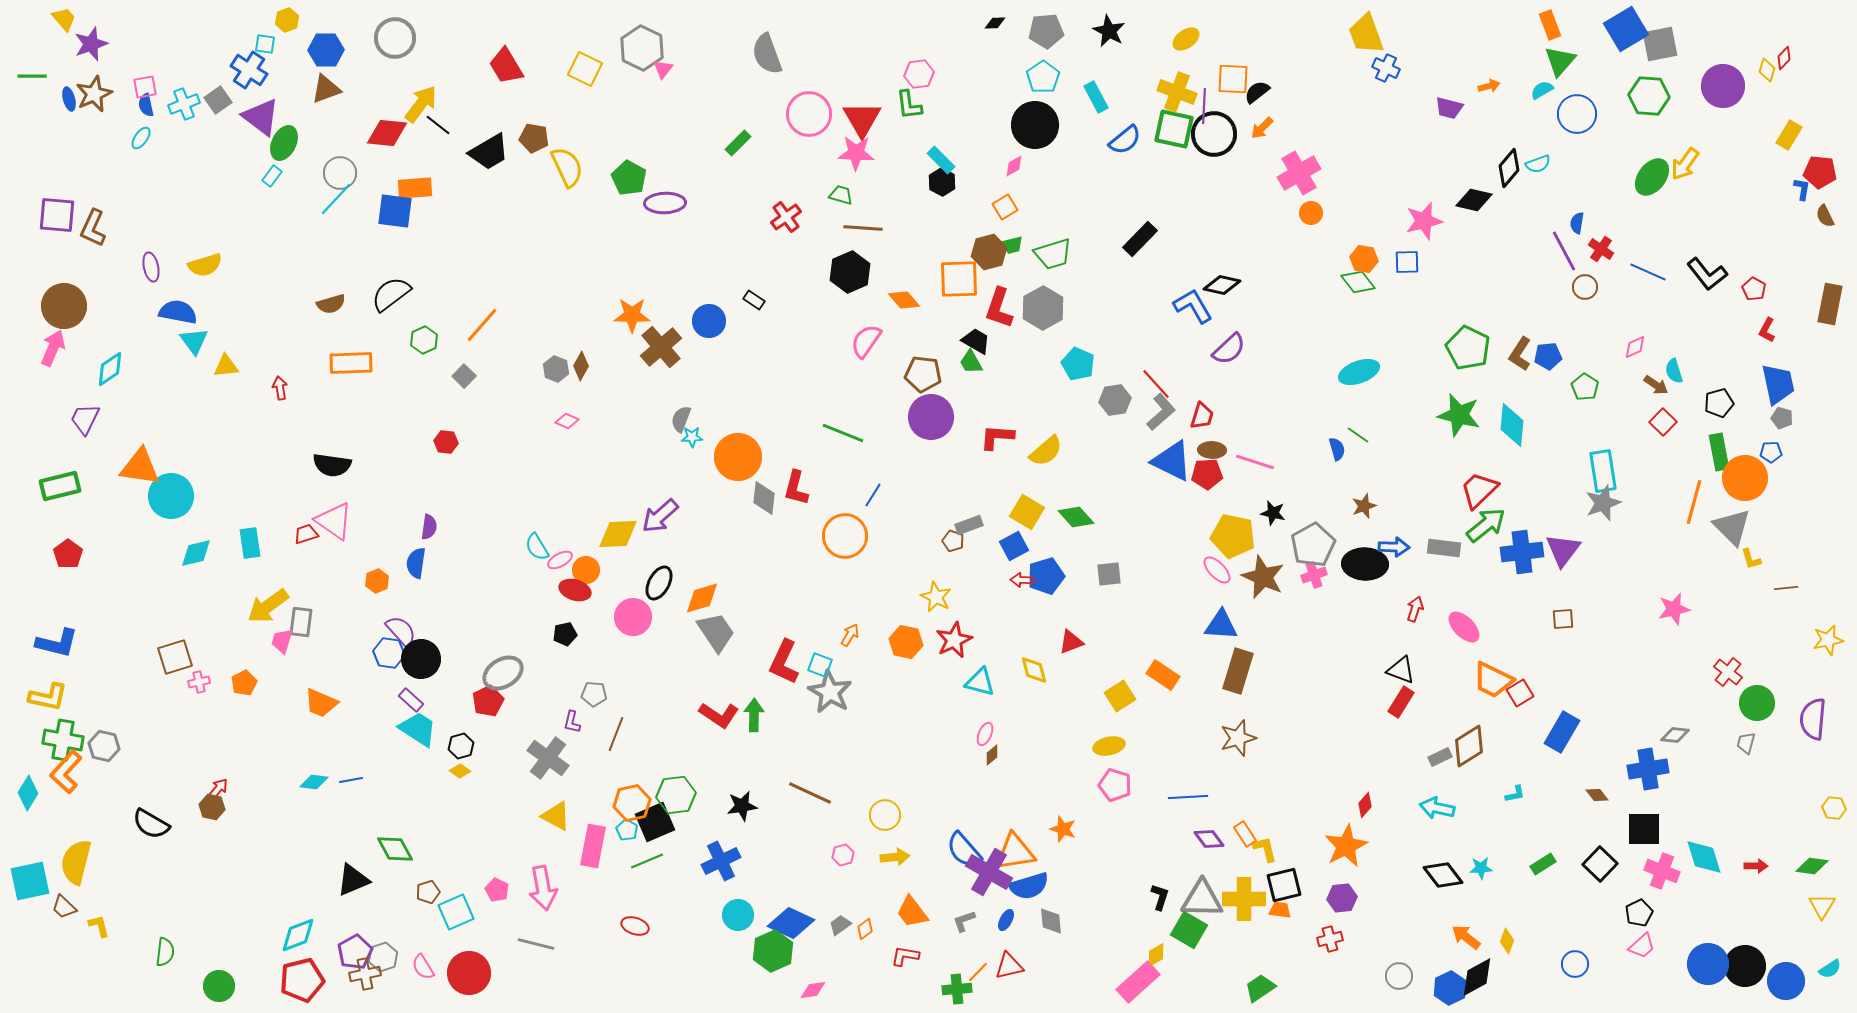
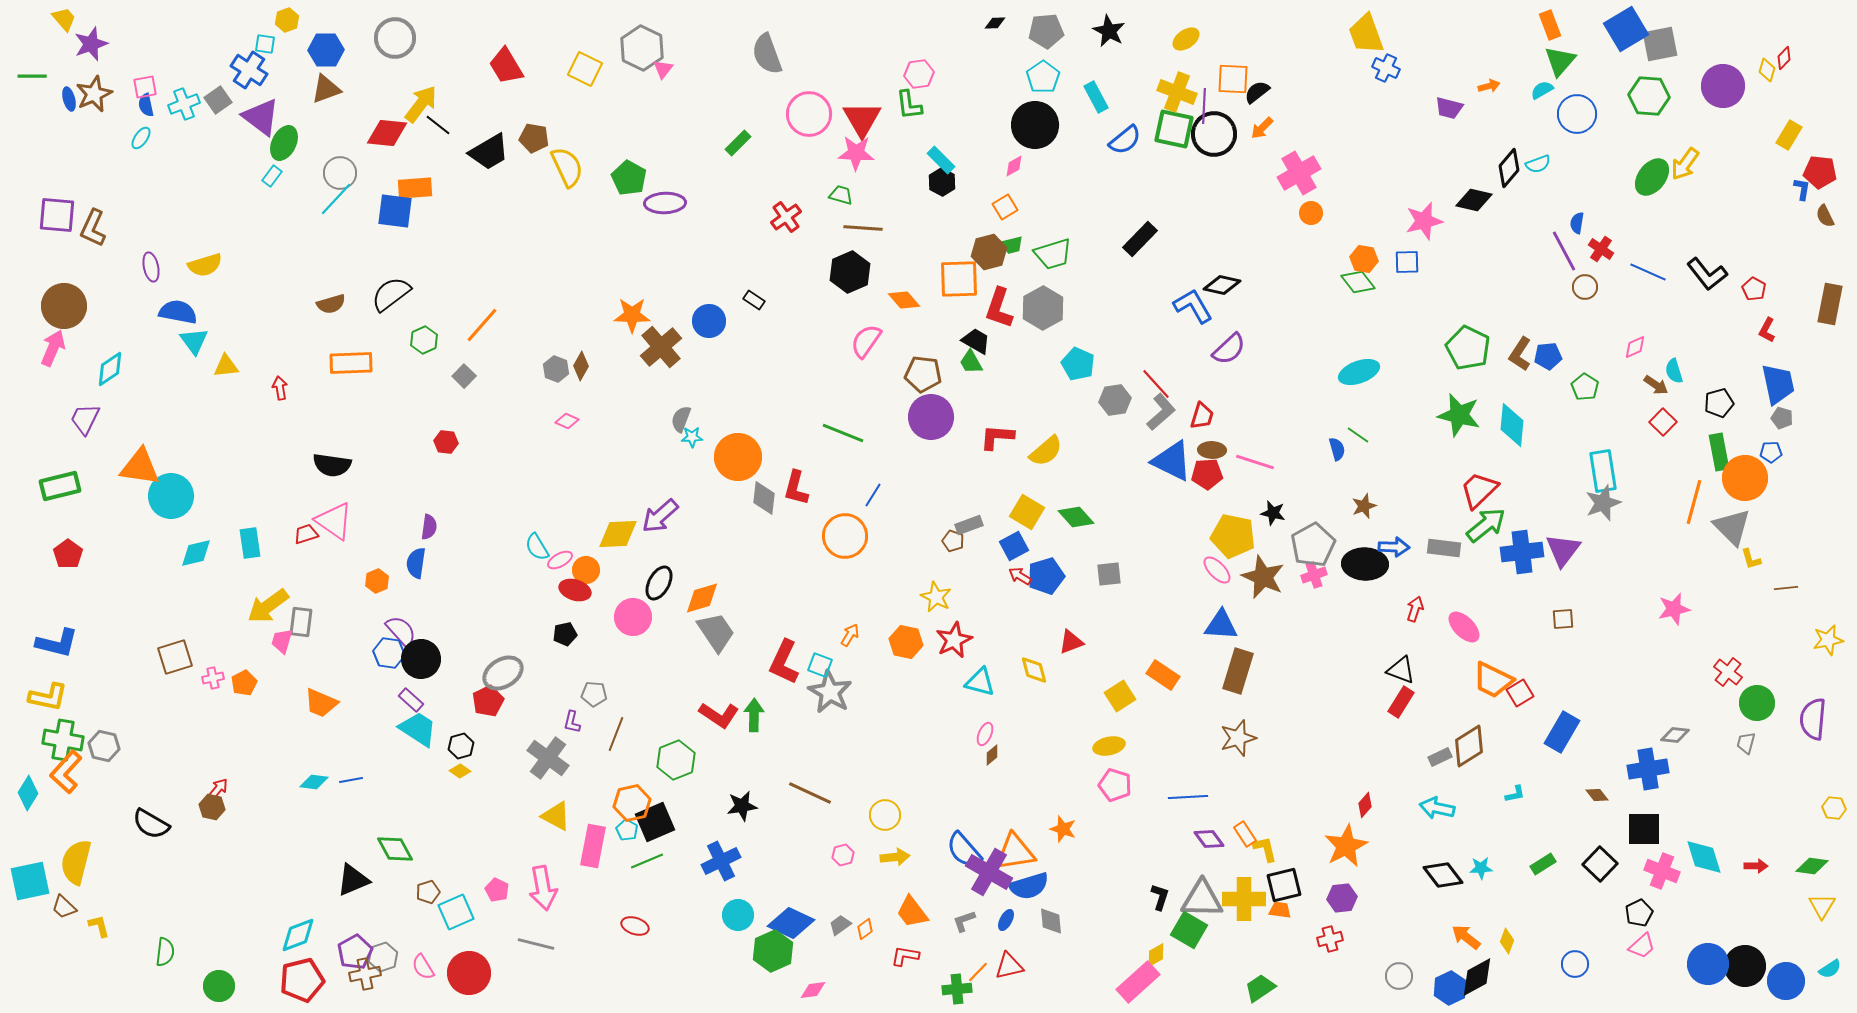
red arrow at (1022, 580): moved 2 px left, 4 px up; rotated 30 degrees clockwise
pink cross at (199, 682): moved 14 px right, 4 px up
green hexagon at (676, 795): moved 35 px up; rotated 15 degrees counterclockwise
